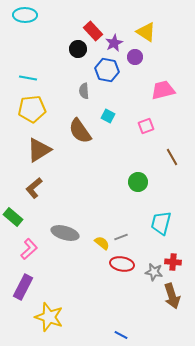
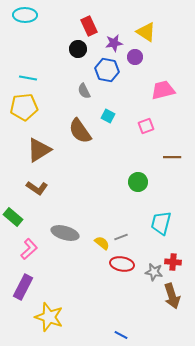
red rectangle: moved 4 px left, 5 px up; rotated 18 degrees clockwise
purple star: rotated 18 degrees clockwise
gray semicircle: rotated 21 degrees counterclockwise
yellow pentagon: moved 8 px left, 2 px up
brown line: rotated 60 degrees counterclockwise
brown L-shape: moved 3 px right; rotated 105 degrees counterclockwise
